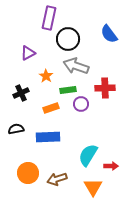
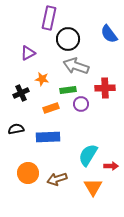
orange star: moved 4 px left, 3 px down; rotated 24 degrees counterclockwise
